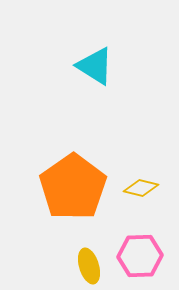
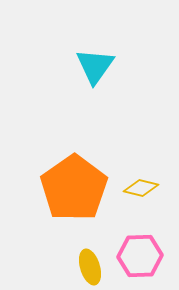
cyan triangle: rotated 33 degrees clockwise
orange pentagon: moved 1 px right, 1 px down
yellow ellipse: moved 1 px right, 1 px down
